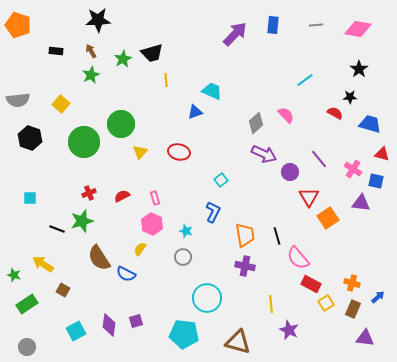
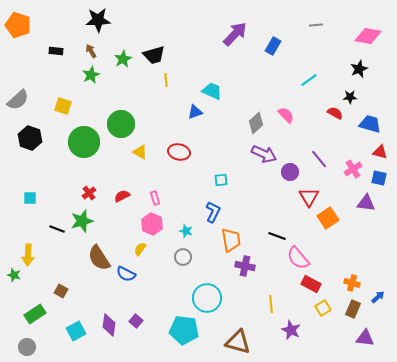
blue rectangle at (273, 25): moved 21 px down; rotated 24 degrees clockwise
pink diamond at (358, 29): moved 10 px right, 7 px down
black trapezoid at (152, 53): moved 2 px right, 2 px down
black star at (359, 69): rotated 12 degrees clockwise
cyan line at (305, 80): moved 4 px right
gray semicircle at (18, 100): rotated 35 degrees counterclockwise
yellow square at (61, 104): moved 2 px right, 2 px down; rotated 24 degrees counterclockwise
yellow triangle at (140, 152): rotated 42 degrees counterclockwise
red triangle at (382, 154): moved 2 px left, 2 px up
pink cross at (353, 169): rotated 24 degrees clockwise
cyan square at (221, 180): rotated 32 degrees clockwise
blue square at (376, 181): moved 3 px right, 3 px up
red cross at (89, 193): rotated 16 degrees counterclockwise
purple triangle at (361, 203): moved 5 px right
orange trapezoid at (245, 235): moved 14 px left, 5 px down
black line at (277, 236): rotated 54 degrees counterclockwise
yellow arrow at (43, 264): moved 15 px left, 9 px up; rotated 120 degrees counterclockwise
brown square at (63, 290): moved 2 px left, 1 px down
yellow square at (326, 303): moved 3 px left, 5 px down
green rectangle at (27, 304): moved 8 px right, 10 px down
purple square at (136, 321): rotated 32 degrees counterclockwise
purple star at (289, 330): moved 2 px right
cyan pentagon at (184, 334): moved 4 px up
